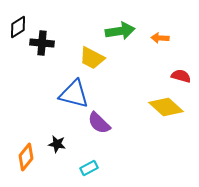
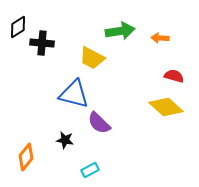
red semicircle: moved 7 px left
black star: moved 8 px right, 4 px up
cyan rectangle: moved 1 px right, 2 px down
